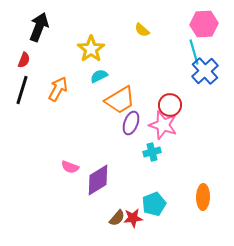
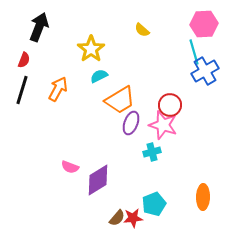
blue cross: rotated 12 degrees clockwise
